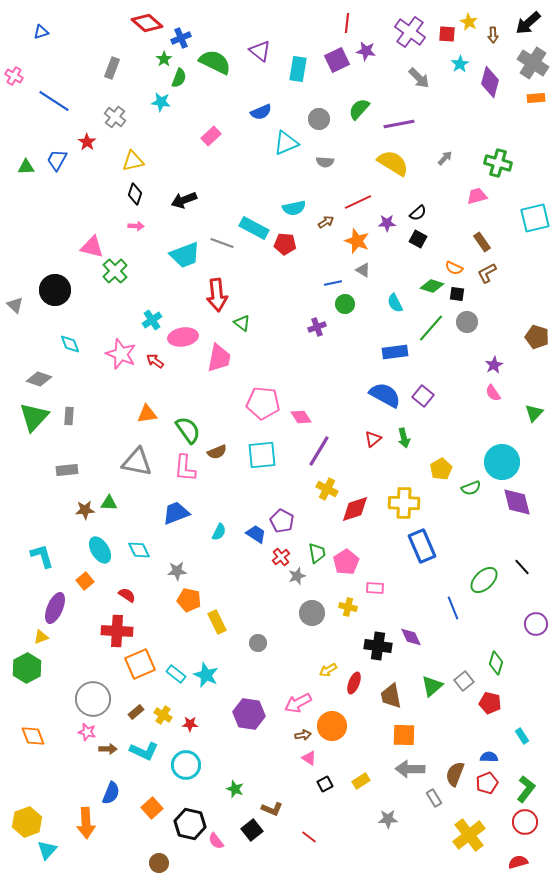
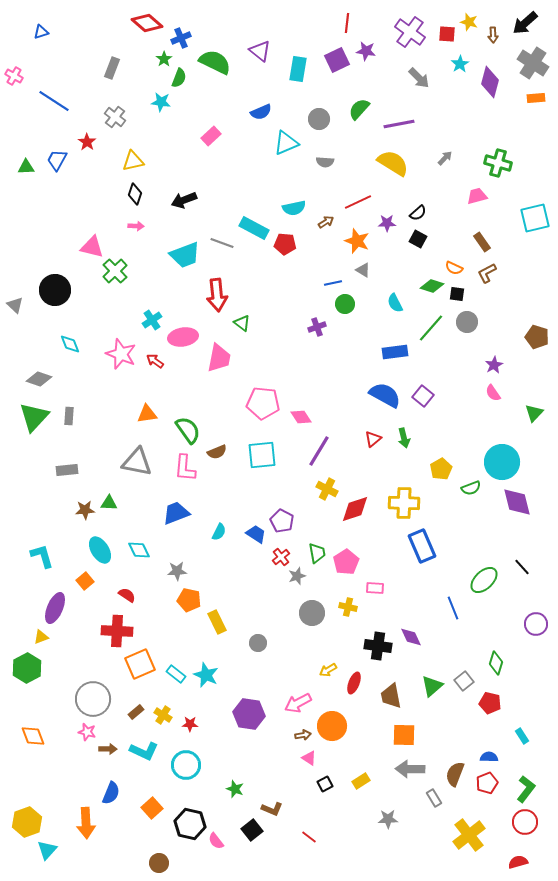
yellow star at (469, 22): rotated 12 degrees counterclockwise
black arrow at (528, 23): moved 3 px left
